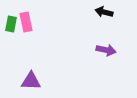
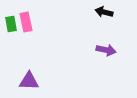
green rectangle: rotated 21 degrees counterclockwise
purple triangle: moved 2 px left
